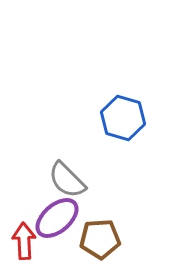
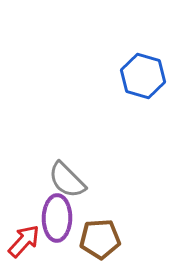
blue hexagon: moved 20 px right, 42 px up
purple ellipse: rotated 48 degrees counterclockwise
red arrow: rotated 45 degrees clockwise
